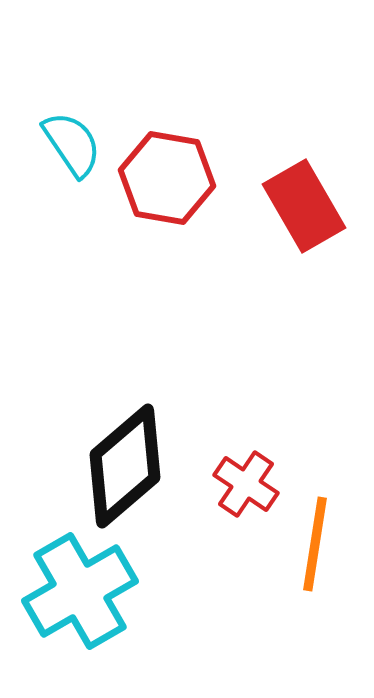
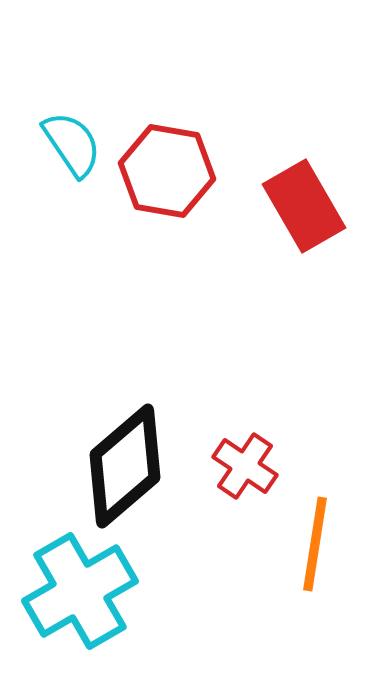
red hexagon: moved 7 px up
red cross: moved 1 px left, 18 px up
